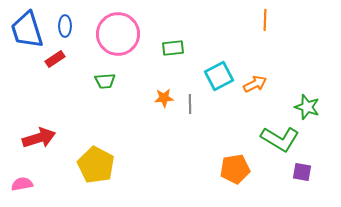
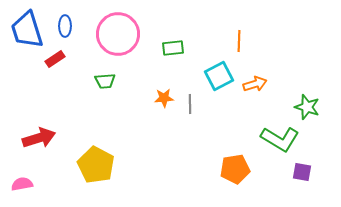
orange line: moved 26 px left, 21 px down
orange arrow: rotated 10 degrees clockwise
